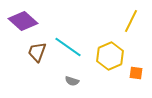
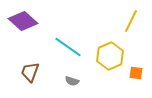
brown trapezoid: moved 7 px left, 20 px down
